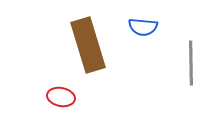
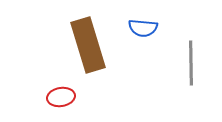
blue semicircle: moved 1 px down
red ellipse: rotated 20 degrees counterclockwise
